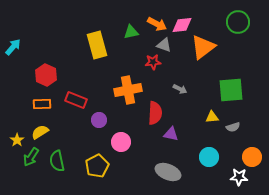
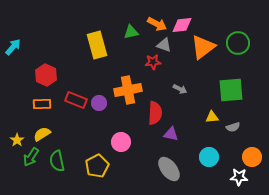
green circle: moved 21 px down
purple circle: moved 17 px up
yellow semicircle: moved 2 px right, 2 px down
gray ellipse: moved 1 px right, 3 px up; rotated 30 degrees clockwise
